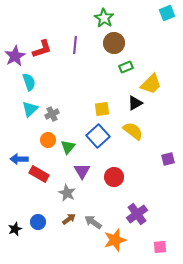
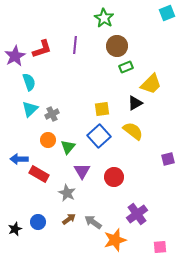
brown circle: moved 3 px right, 3 px down
blue square: moved 1 px right
